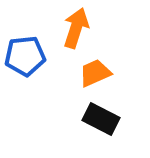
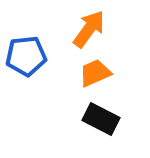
orange arrow: moved 13 px right, 1 px down; rotated 18 degrees clockwise
blue pentagon: moved 1 px right
